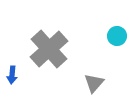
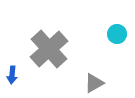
cyan circle: moved 2 px up
gray triangle: rotated 20 degrees clockwise
